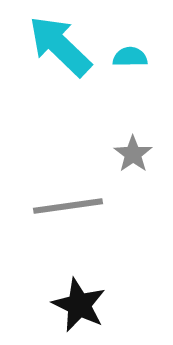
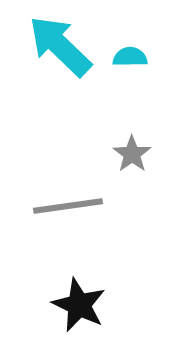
gray star: moved 1 px left
